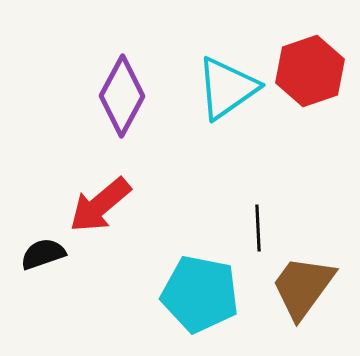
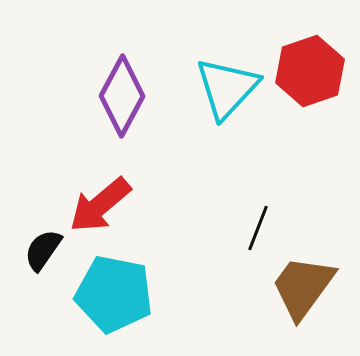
cyan triangle: rotated 12 degrees counterclockwise
black line: rotated 24 degrees clockwise
black semicircle: moved 4 px up; rotated 36 degrees counterclockwise
cyan pentagon: moved 86 px left
